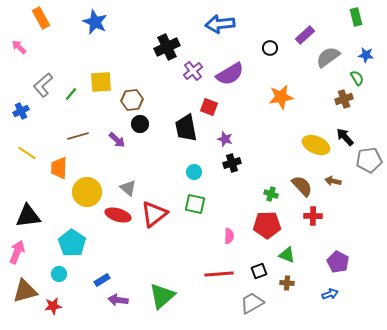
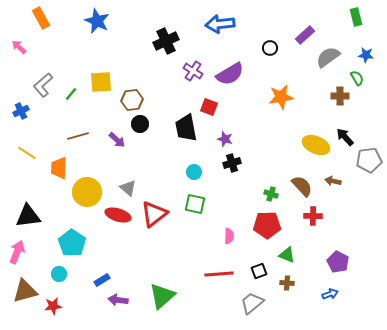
blue star at (95, 22): moved 2 px right, 1 px up
black cross at (167, 47): moved 1 px left, 6 px up
purple cross at (193, 71): rotated 18 degrees counterclockwise
brown cross at (344, 99): moved 4 px left, 3 px up; rotated 18 degrees clockwise
gray trapezoid at (252, 303): rotated 10 degrees counterclockwise
